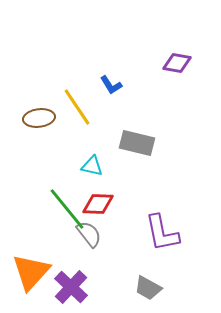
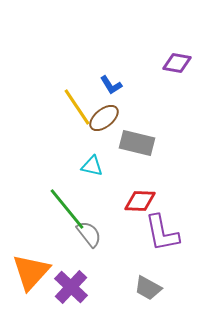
brown ellipse: moved 65 px right; rotated 32 degrees counterclockwise
red diamond: moved 42 px right, 3 px up
